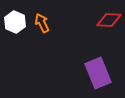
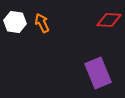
white hexagon: rotated 15 degrees counterclockwise
